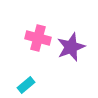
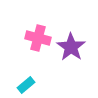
purple star: rotated 16 degrees counterclockwise
